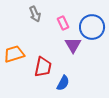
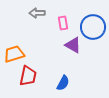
gray arrow: moved 2 px right, 1 px up; rotated 112 degrees clockwise
pink rectangle: rotated 16 degrees clockwise
blue circle: moved 1 px right
purple triangle: rotated 30 degrees counterclockwise
red trapezoid: moved 15 px left, 9 px down
